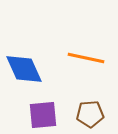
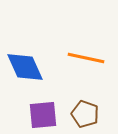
blue diamond: moved 1 px right, 2 px up
brown pentagon: moved 5 px left; rotated 24 degrees clockwise
